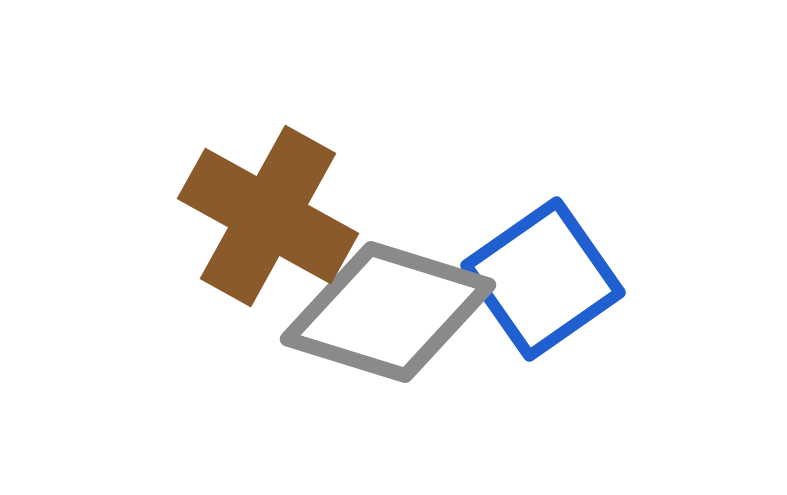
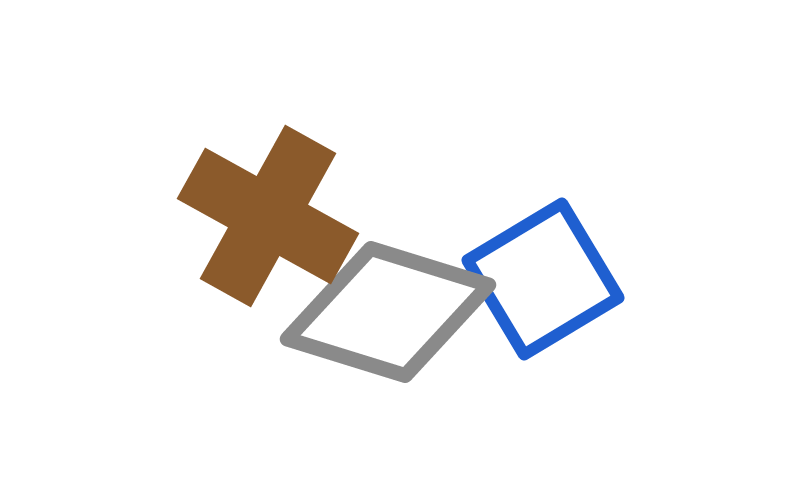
blue square: rotated 4 degrees clockwise
